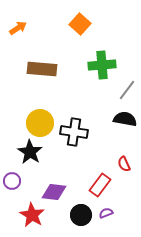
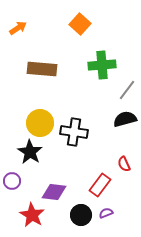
black semicircle: rotated 25 degrees counterclockwise
